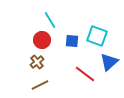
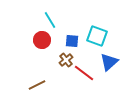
brown cross: moved 29 px right, 2 px up
red line: moved 1 px left, 1 px up
brown line: moved 3 px left
